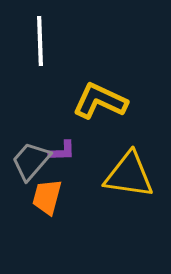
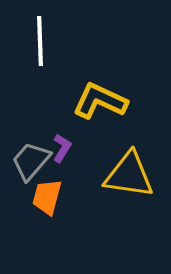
purple L-shape: moved 3 px up; rotated 56 degrees counterclockwise
